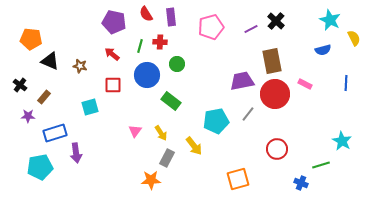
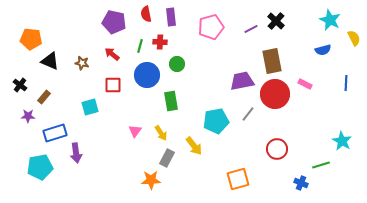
red semicircle at (146, 14): rotated 21 degrees clockwise
brown star at (80, 66): moved 2 px right, 3 px up
green rectangle at (171, 101): rotated 42 degrees clockwise
